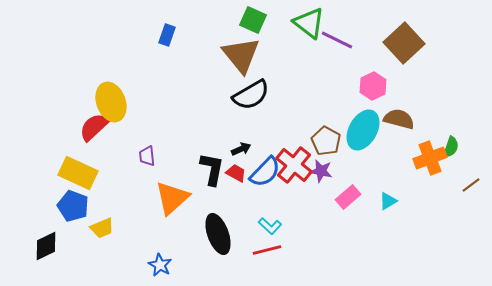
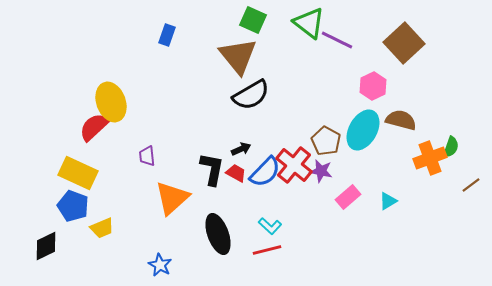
brown triangle: moved 3 px left, 1 px down
brown semicircle: moved 2 px right, 1 px down
